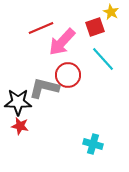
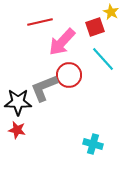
red line: moved 1 px left, 6 px up; rotated 10 degrees clockwise
red circle: moved 1 px right
gray L-shape: rotated 36 degrees counterclockwise
red star: moved 3 px left, 4 px down
